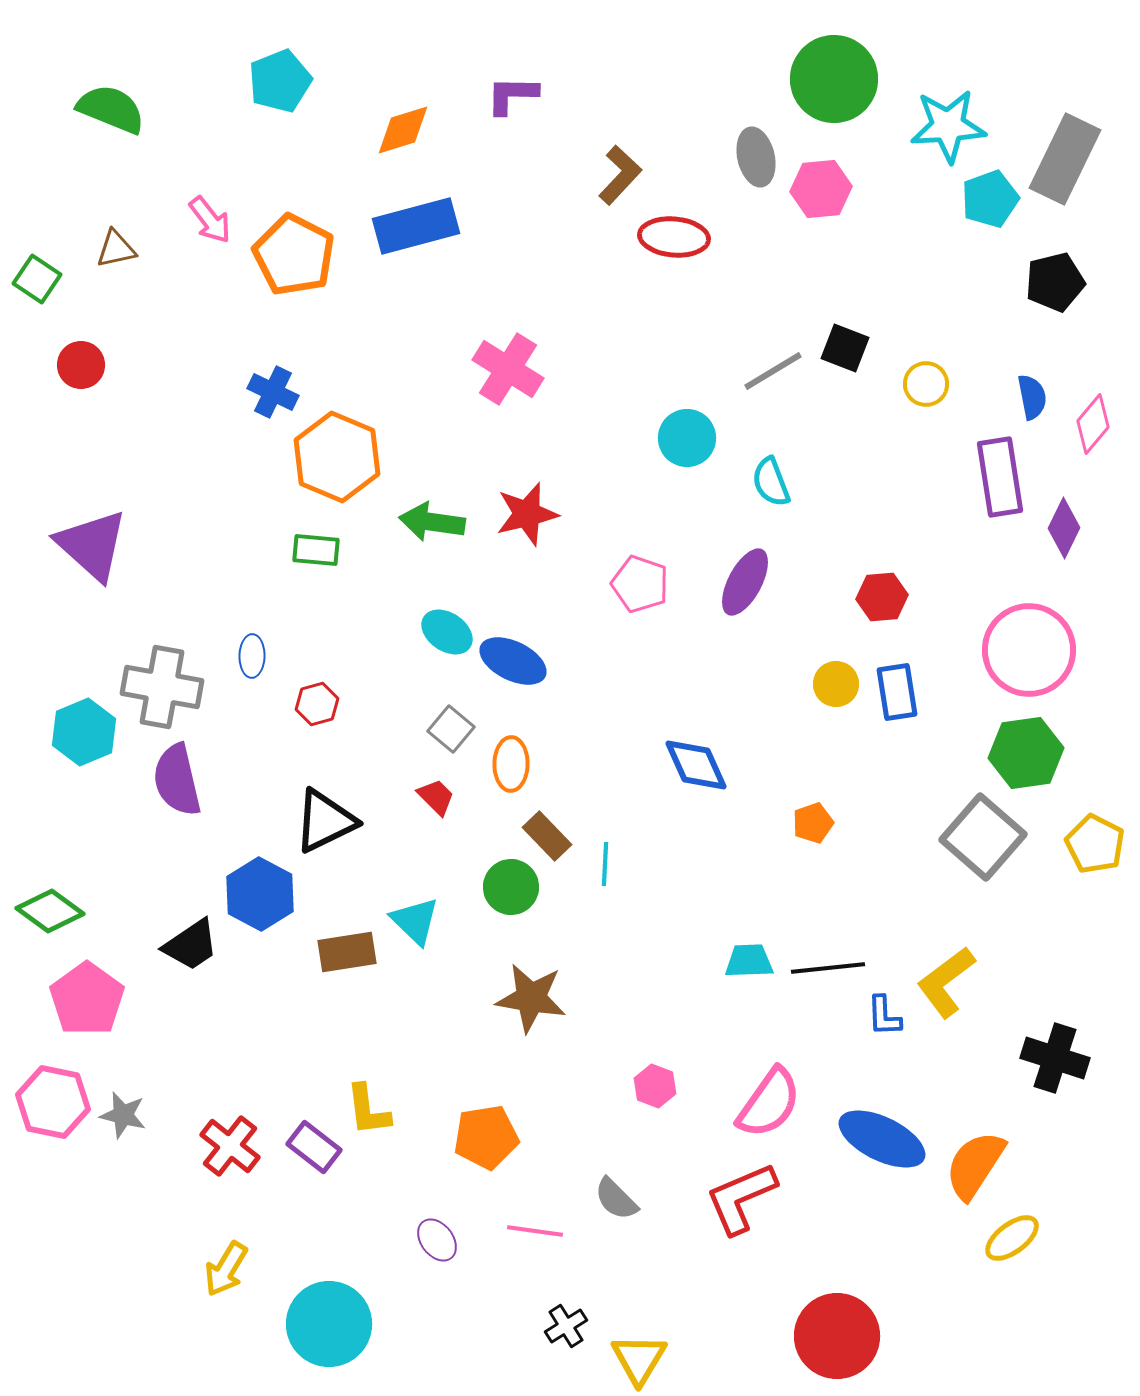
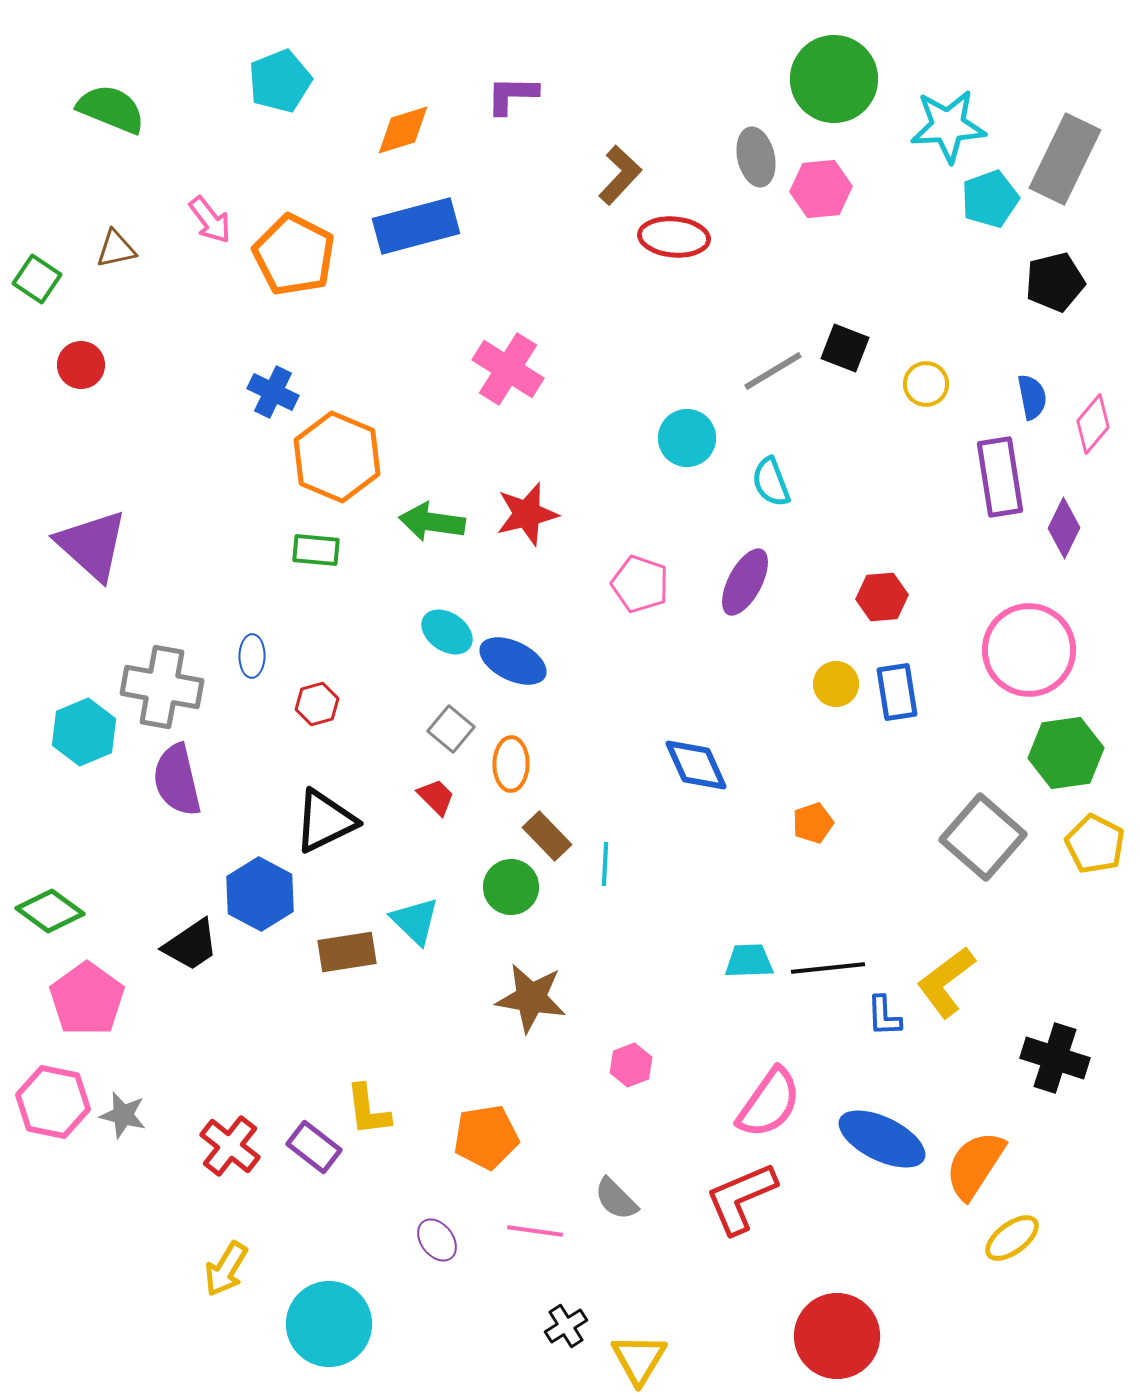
green hexagon at (1026, 753): moved 40 px right
pink hexagon at (655, 1086): moved 24 px left, 21 px up; rotated 18 degrees clockwise
